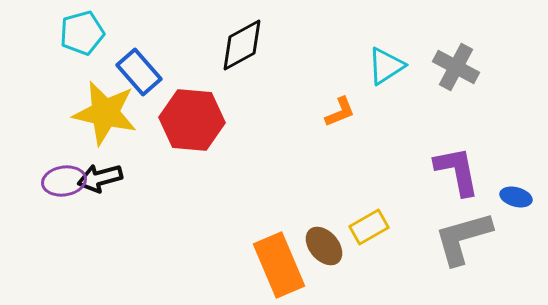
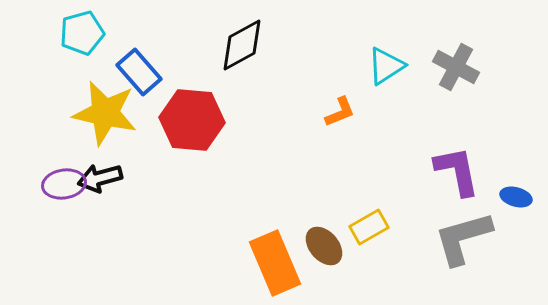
purple ellipse: moved 3 px down
orange rectangle: moved 4 px left, 2 px up
